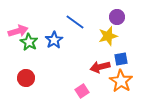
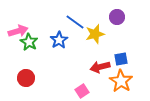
yellow star: moved 13 px left, 2 px up
blue star: moved 5 px right
